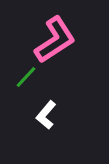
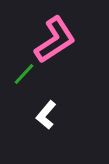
green line: moved 2 px left, 3 px up
